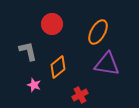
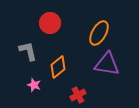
red circle: moved 2 px left, 1 px up
orange ellipse: moved 1 px right, 1 px down
red cross: moved 2 px left
